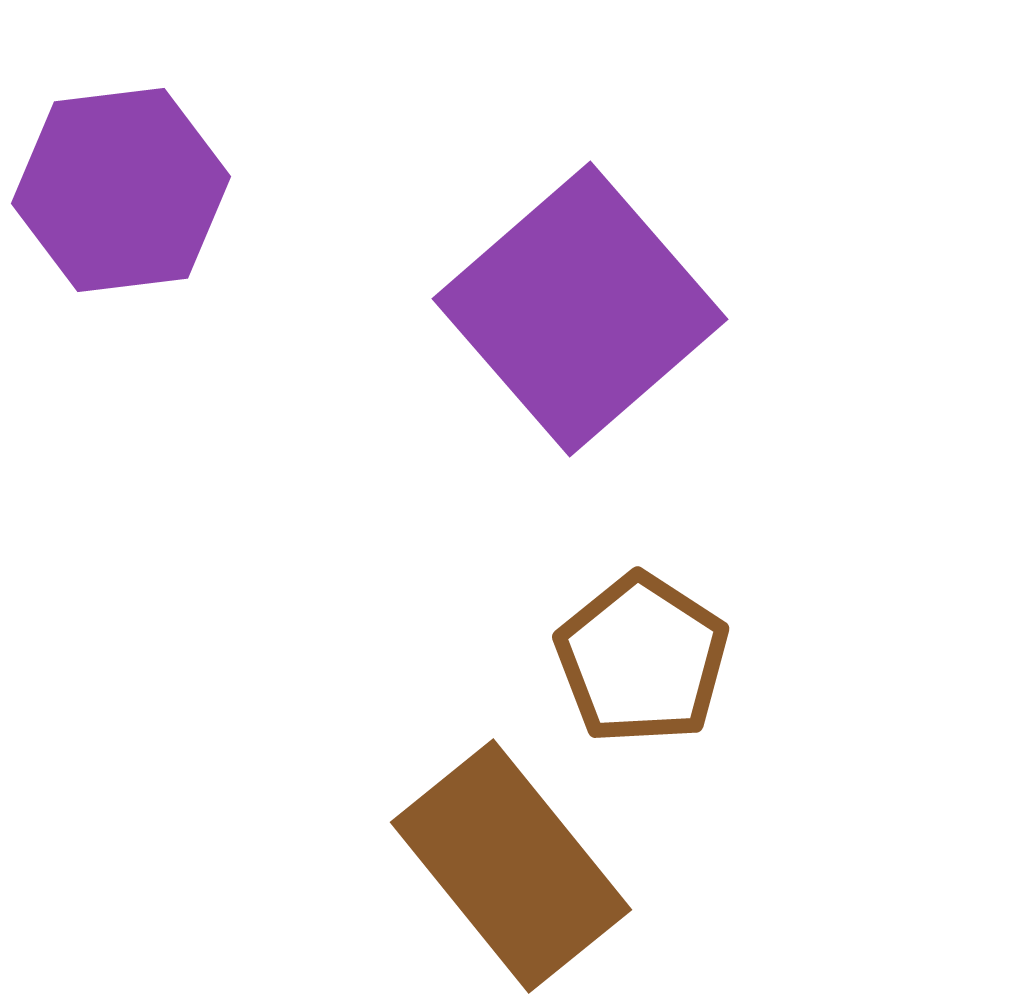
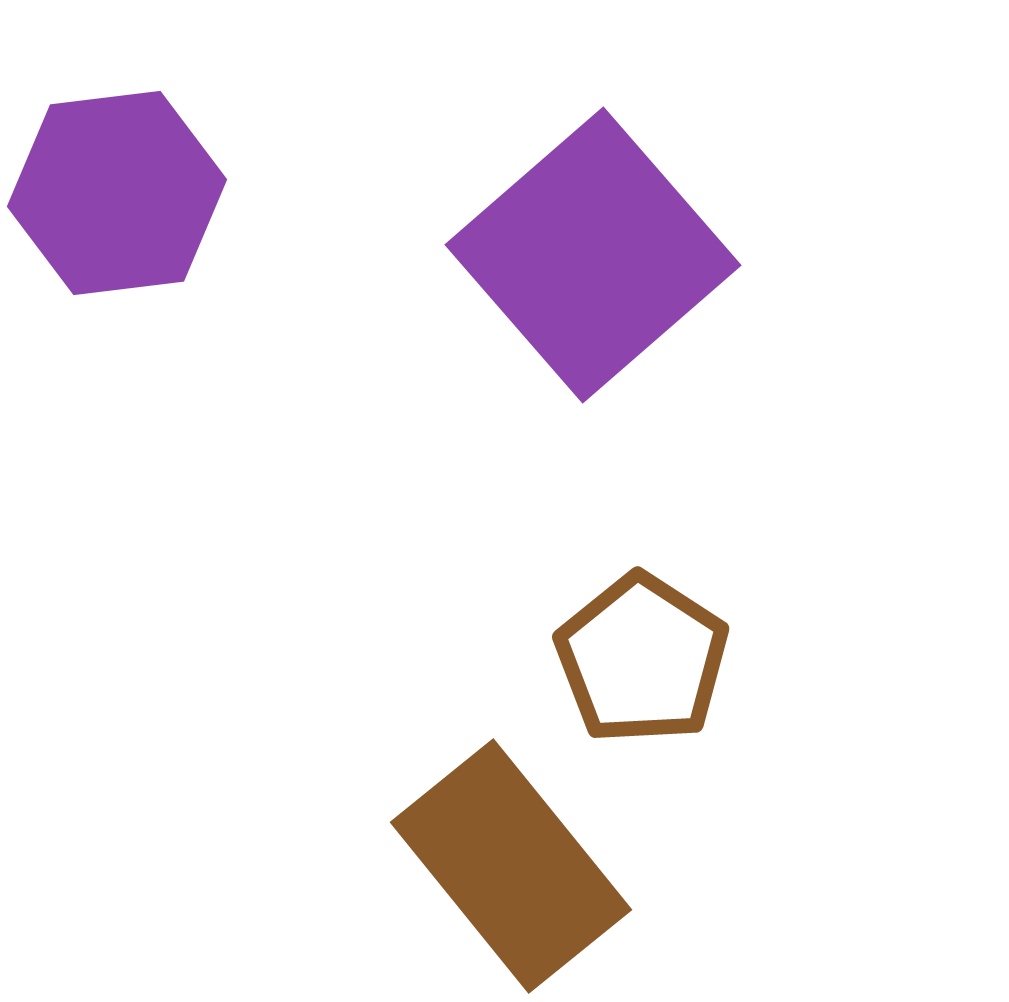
purple hexagon: moved 4 px left, 3 px down
purple square: moved 13 px right, 54 px up
